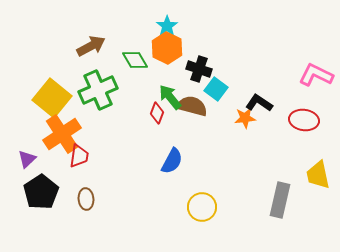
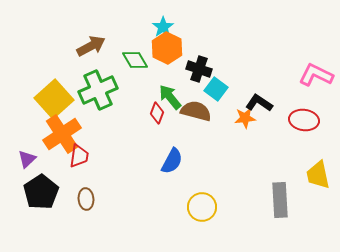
cyan star: moved 4 px left, 1 px down
yellow square: moved 2 px right, 1 px down; rotated 9 degrees clockwise
brown semicircle: moved 4 px right, 5 px down
gray rectangle: rotated 16 degrees counterclockwise
